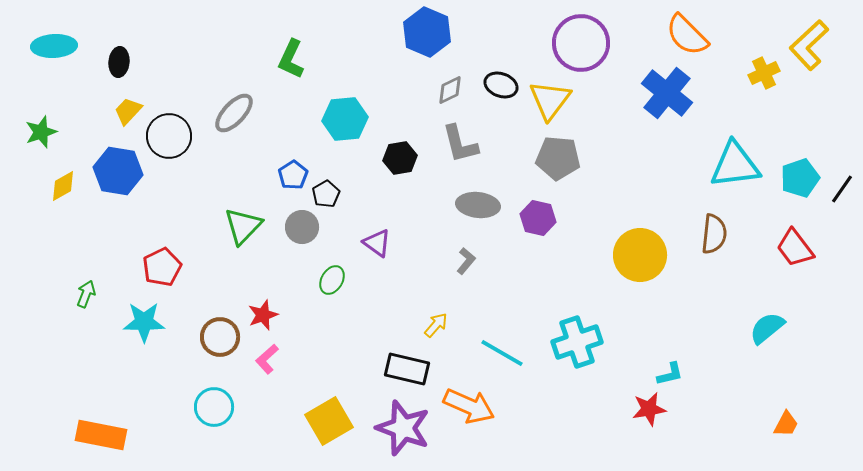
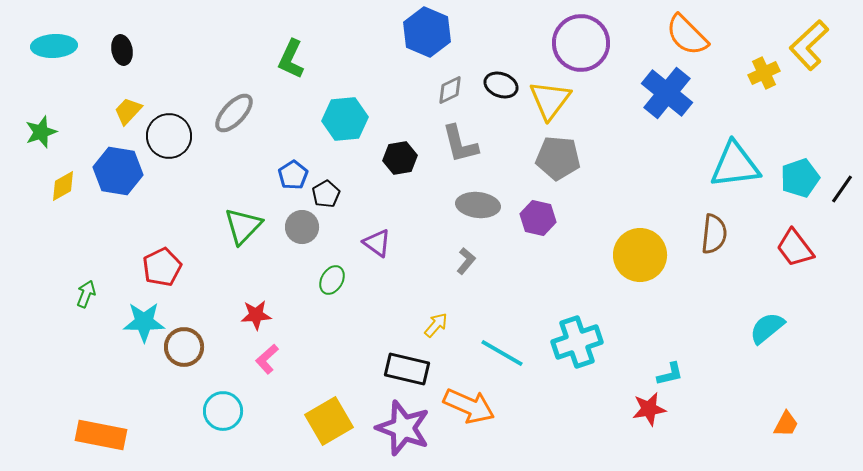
black ellipse at (119, 62): moved 3 px right, 12 px up; rotated 16 degrees counterclockwise
red star at (263, 315): moved 7 px left; rotated 16 degrees clockwise
brown circle at (220, 337): moved 36 px left, 10 px down
cyan circle at (214, 407): moved 9 px right, 4 px down
